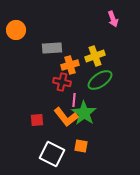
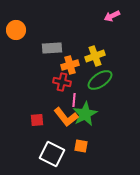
pink arrow: moved 1 px left, 3 px up; rotated 84 degrees clockwise
green star: moved 1 px right, 1 px down; rotated 10 degrees clockwise
